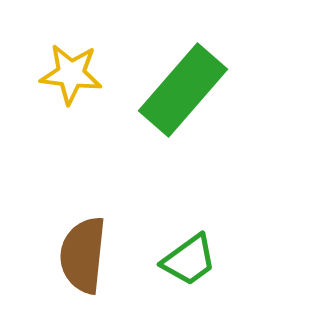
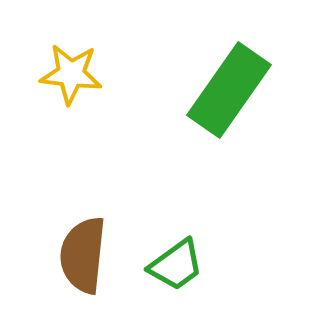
green rectangle: moved 46 px right; rotated 6 degrees counterclockwise
green trapezoid: moved 13 px left, 5 px down
